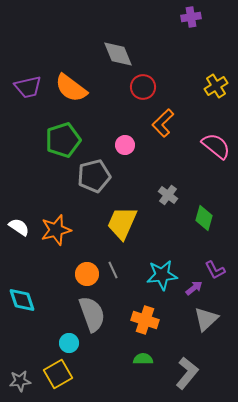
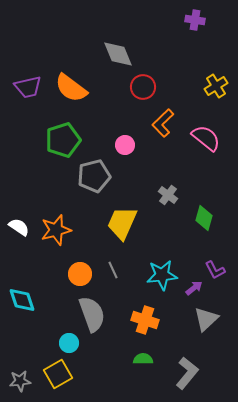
purple cross: moved 4 px right, 3 px down; rotated 18 degrees clockwise
pink semicircle: moved 10 px left, 8 px up
orange circle: moved 7 px left
